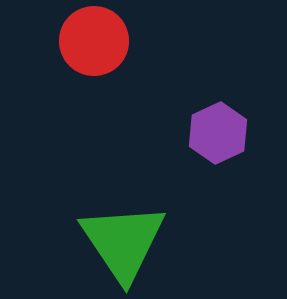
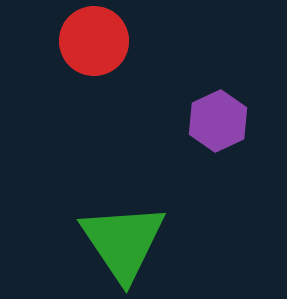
purple hexagon: moved 12 px up
